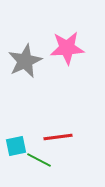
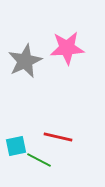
red line: rotated 20 degrees clockwise
